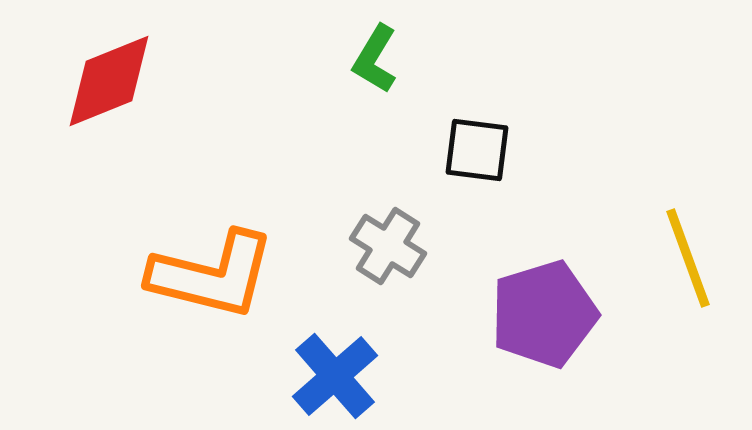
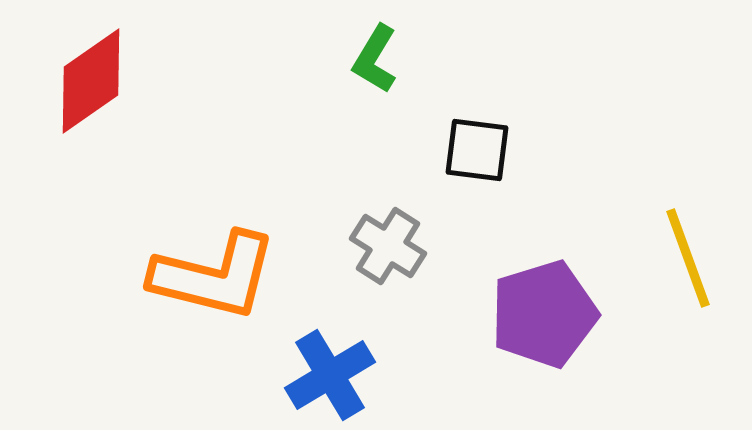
red diamond: moved 18 px left; rotated 13 degrees counterclockwise
orange L-shape: moved 2 px right, 1 px down
blue cross: moved 5 px left, 1 px up; rotated 10 degrees clockwise
